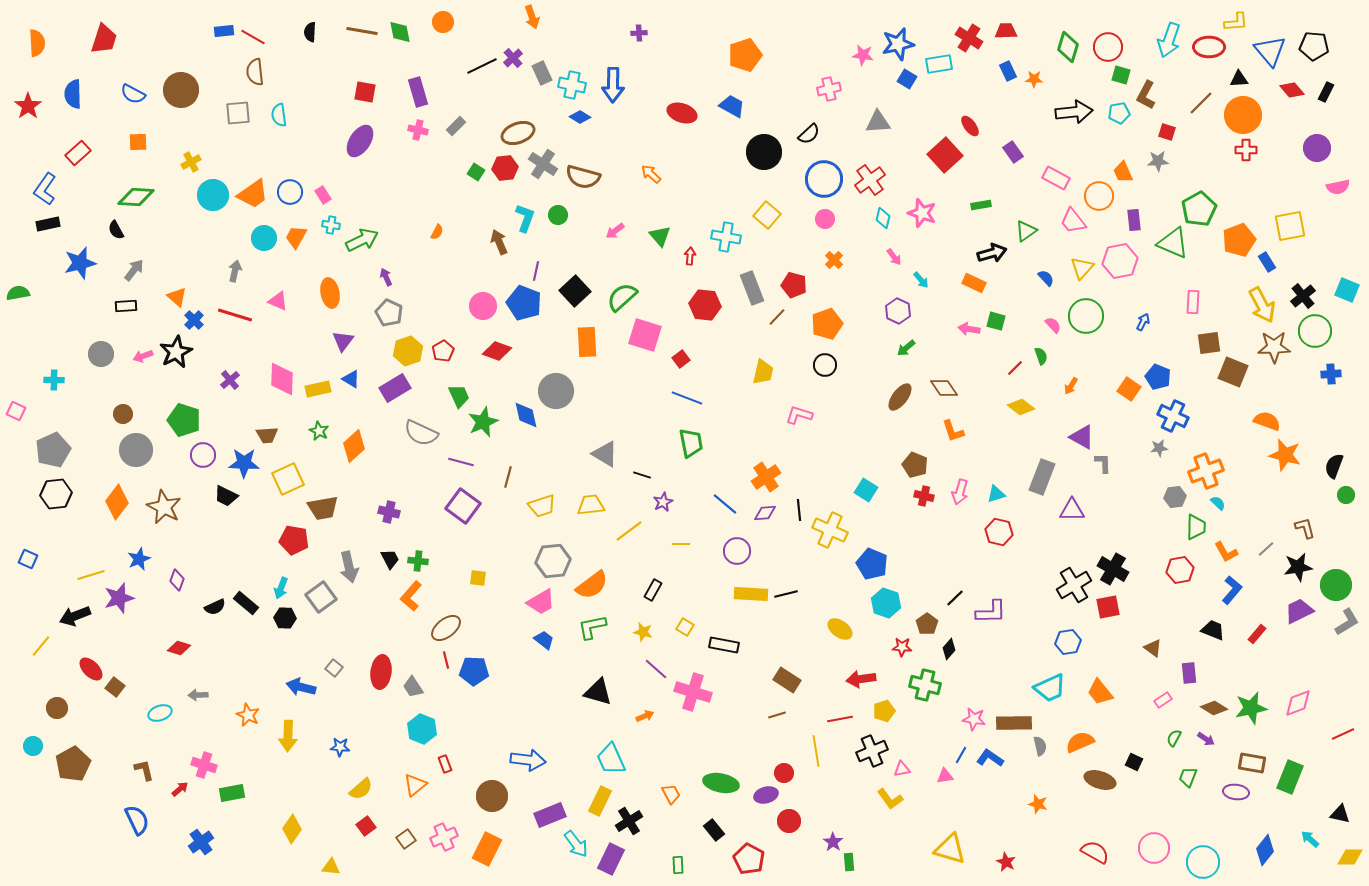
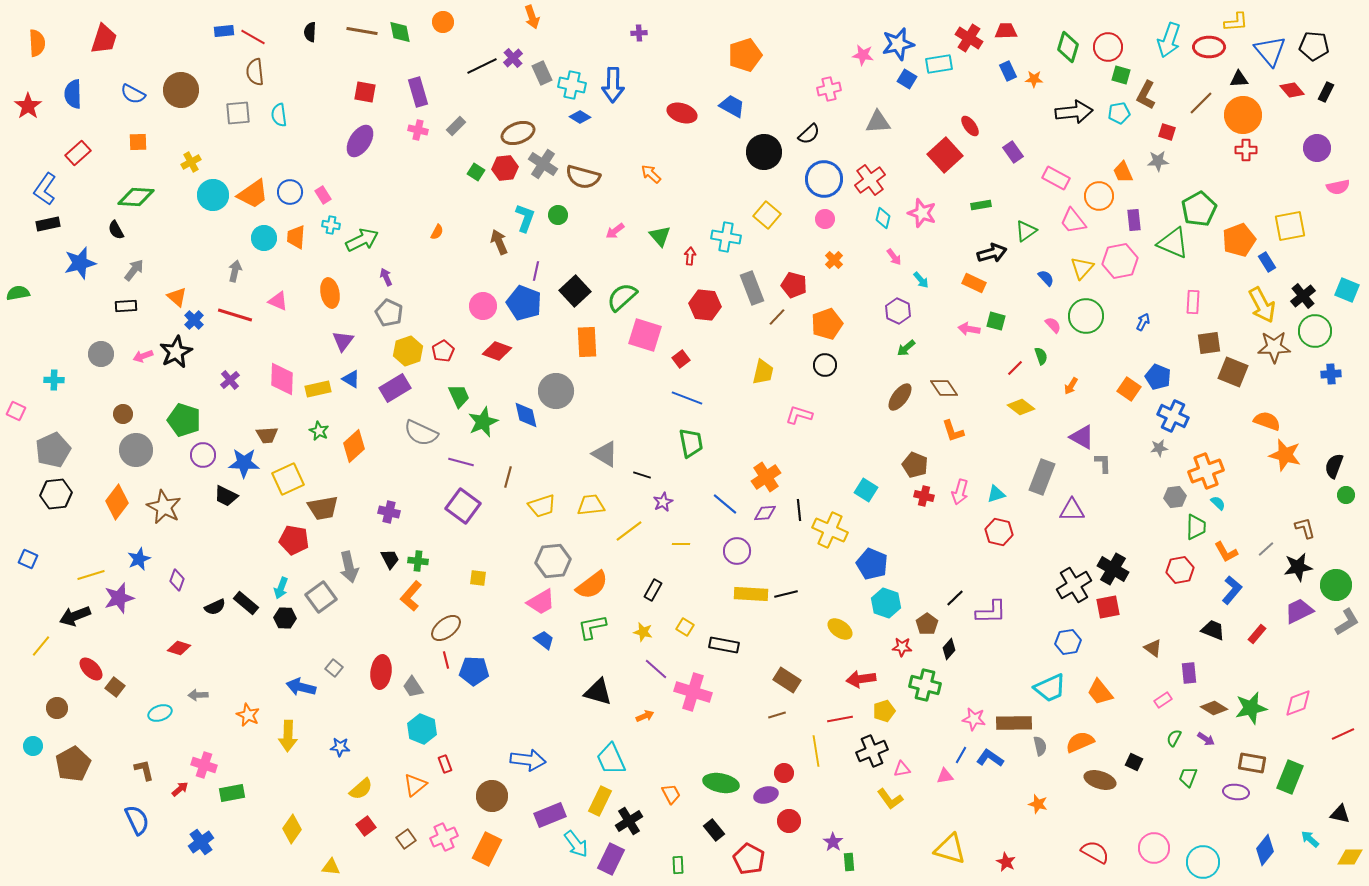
orange trapezoid at (296, 237): rotated 25 degrees counterclockwise
